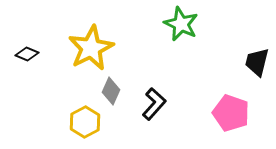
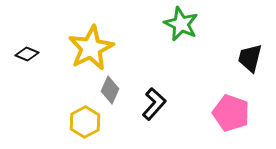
black trapezoid: moved 7 px left, 4 px up
gray diamond: moved 1 px left, 1 px up
